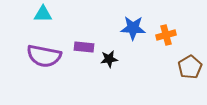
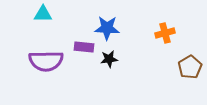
blue star: moved 26 px left
orange cross: moved 1 px left, 2 px up
purple semicircle: moved 2 px right, 5 px down; rotated 12 degrees counterclockwise
